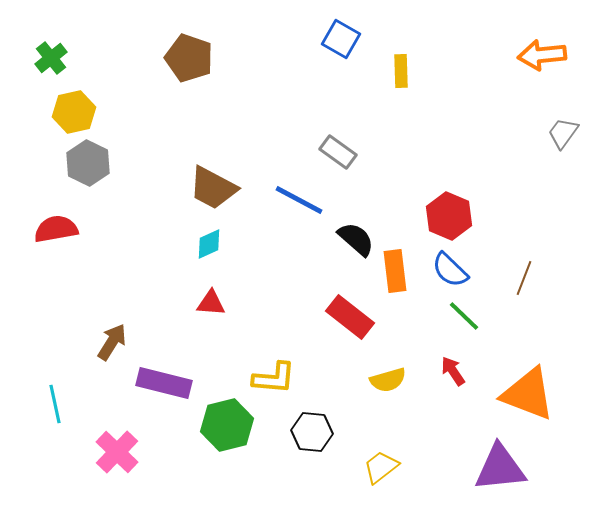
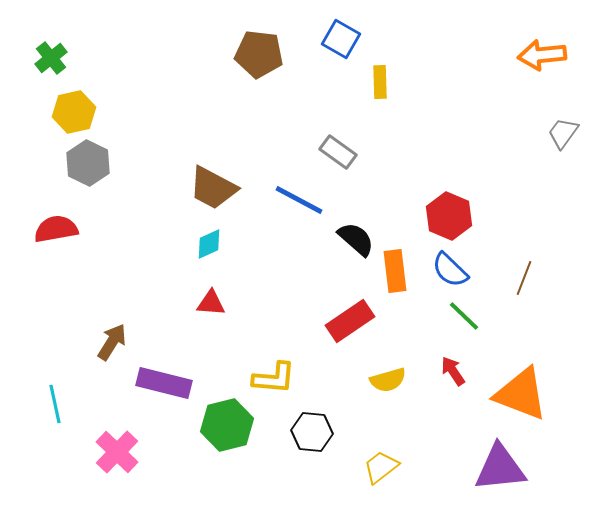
brown pentagon: moved 70 px right, 4 px up; rotated 12 degrees counterclockwise
yellow rectangle: moved 21 px left, 11 px down
red rectangle: moved 4 px down; rotated 72 degrees counterclockwise
orange triangle: moved 7 px left
